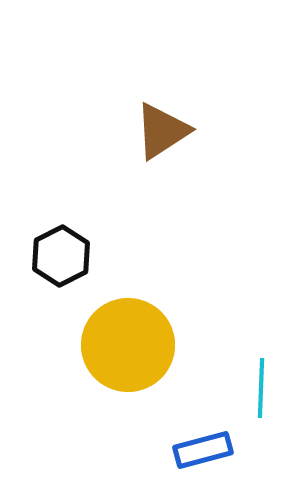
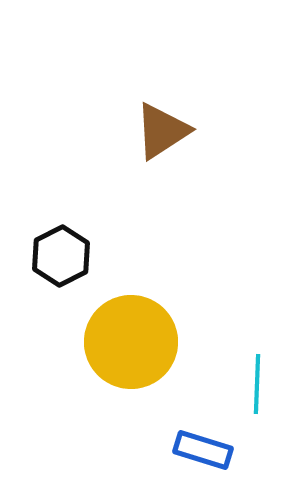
yellow circle: moved 3 px right, 3 px up
cyan line: moved 4 px left, 4 px up
blue rectangle: rotated 32 degrees clockwise
